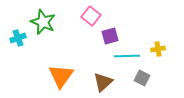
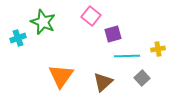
purple square: moved 3 px right, 2 px up
gray square: rotated 21 degrees clockwise
